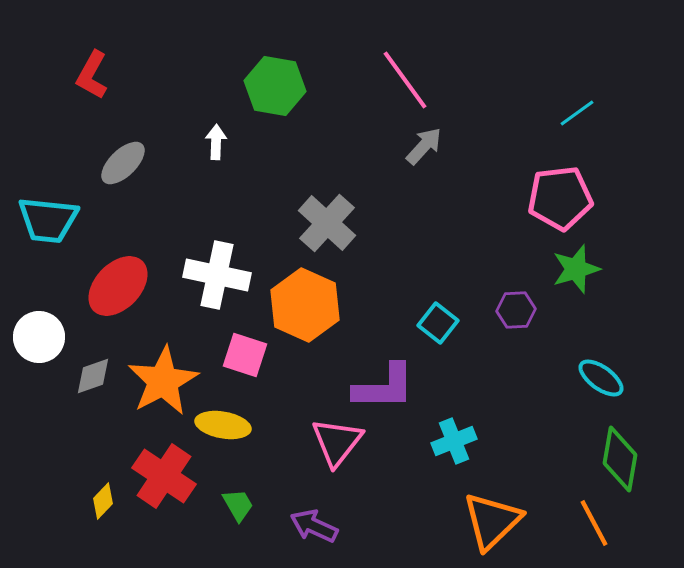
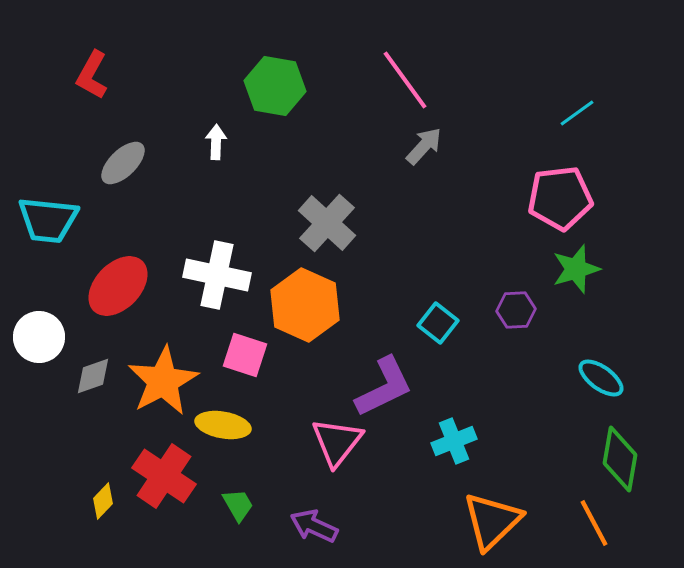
purple L-shape: rotated 26 degrees counterclockwise
